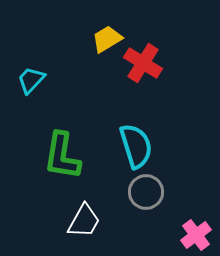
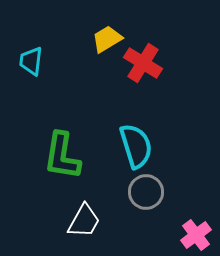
cyan trapezoid: moved 19 px up; rotated 36 degrees counterclockwise
